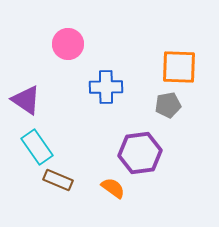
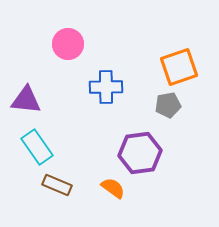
orange square: rotated 21 degrees counterclockwise
purple triangle: rotated 28 degrees counterclockwise
brown rectangle: moved 1 px left, 5 px down
